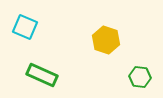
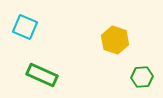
yellow hexagon: moved 9 px right
green hexagon: moved 2 px right; rotated 10 degrees counterclockwise
